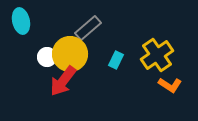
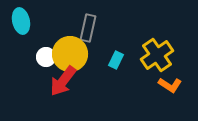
gray rectangle: rotated 36 degrees counterclockwise
white circle: moved 1 px left
